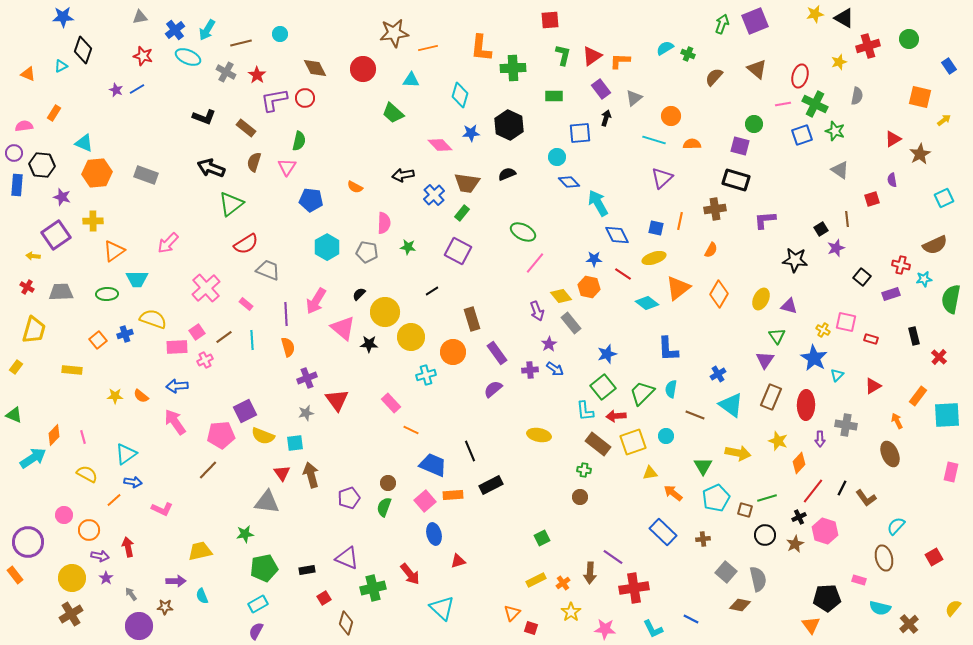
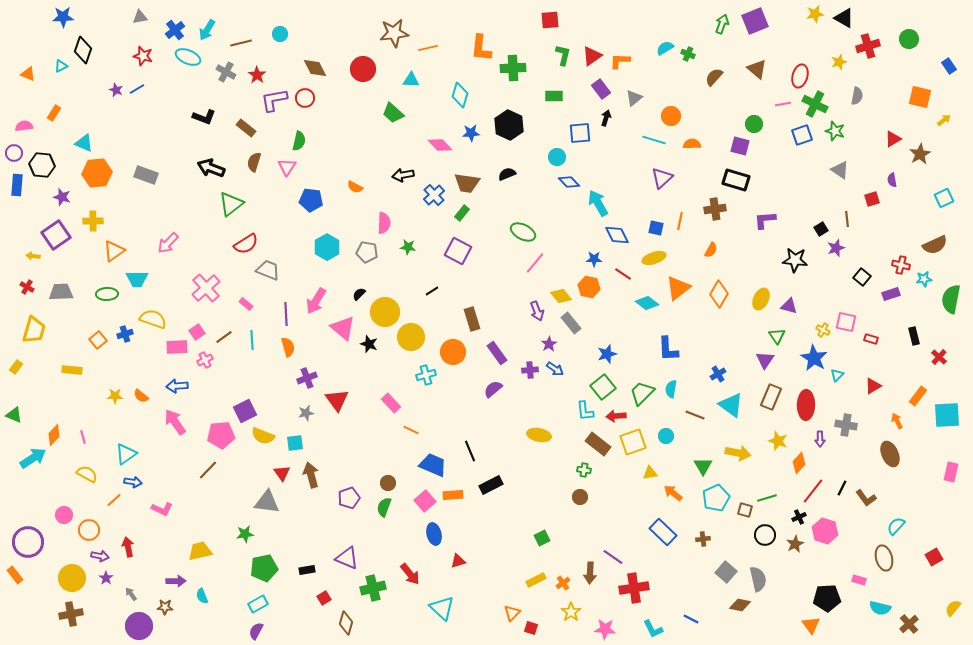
black star at (369, 344): rotated 18 degrees clockwise
brown cross at (71, 614): rotated 20 degrees clockwise
